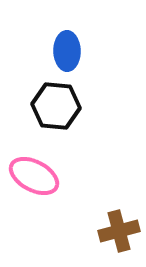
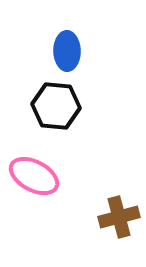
brown cross: moved 14 px up
